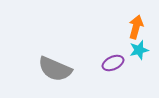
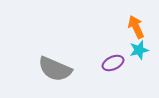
orange arrow: rotated 40 degrees counterclockwise
